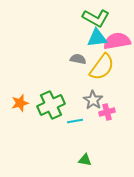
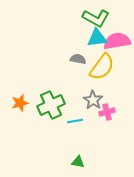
green triangle: moved 7 px left, 2 px down
